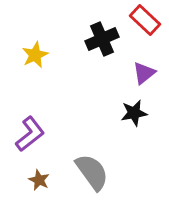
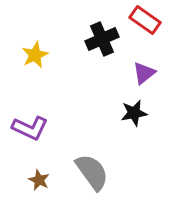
red rectangle: rotated 8 degrees counterclockwise
purple L-shape: moved 6 px up; rotated 63 degrees clockwise
